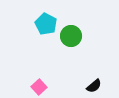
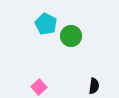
black semicircle: rotated 42 degrees counterclockwise
